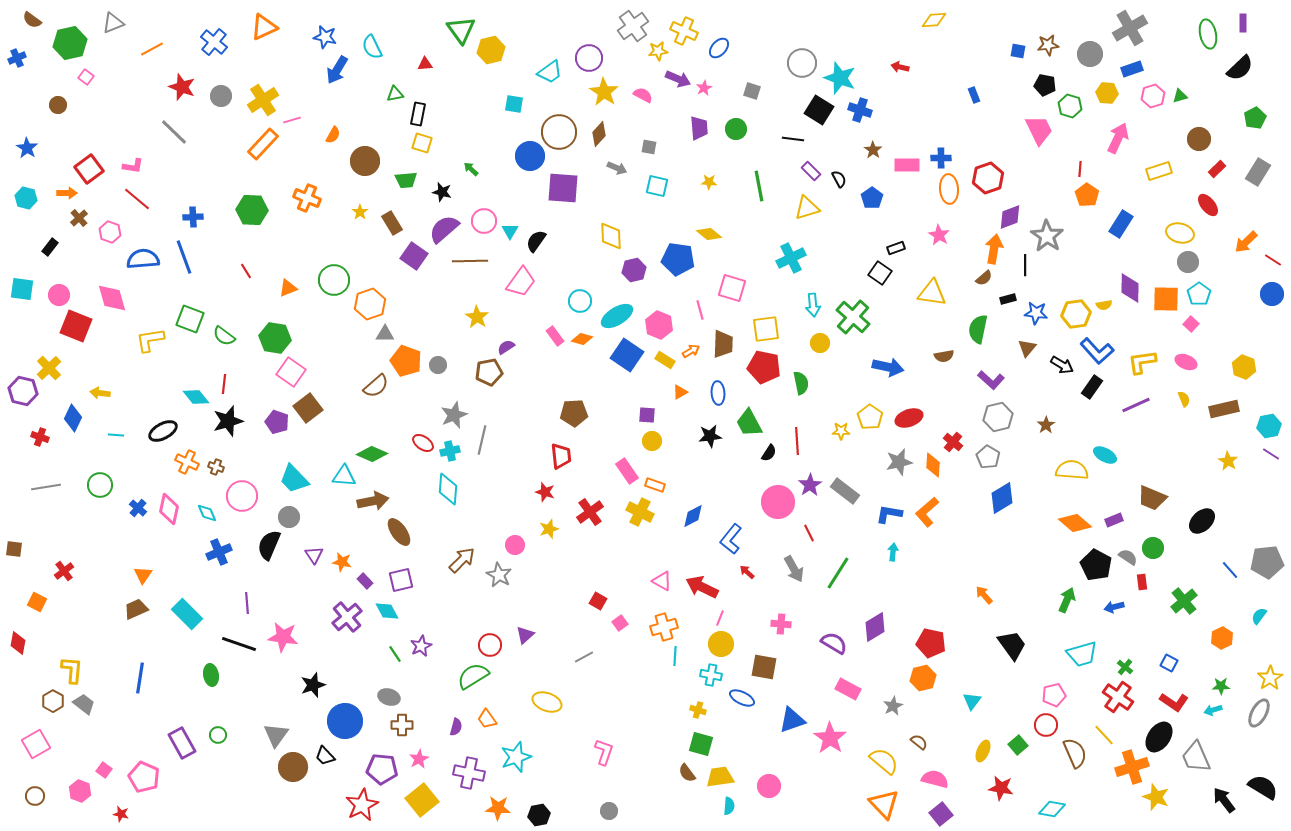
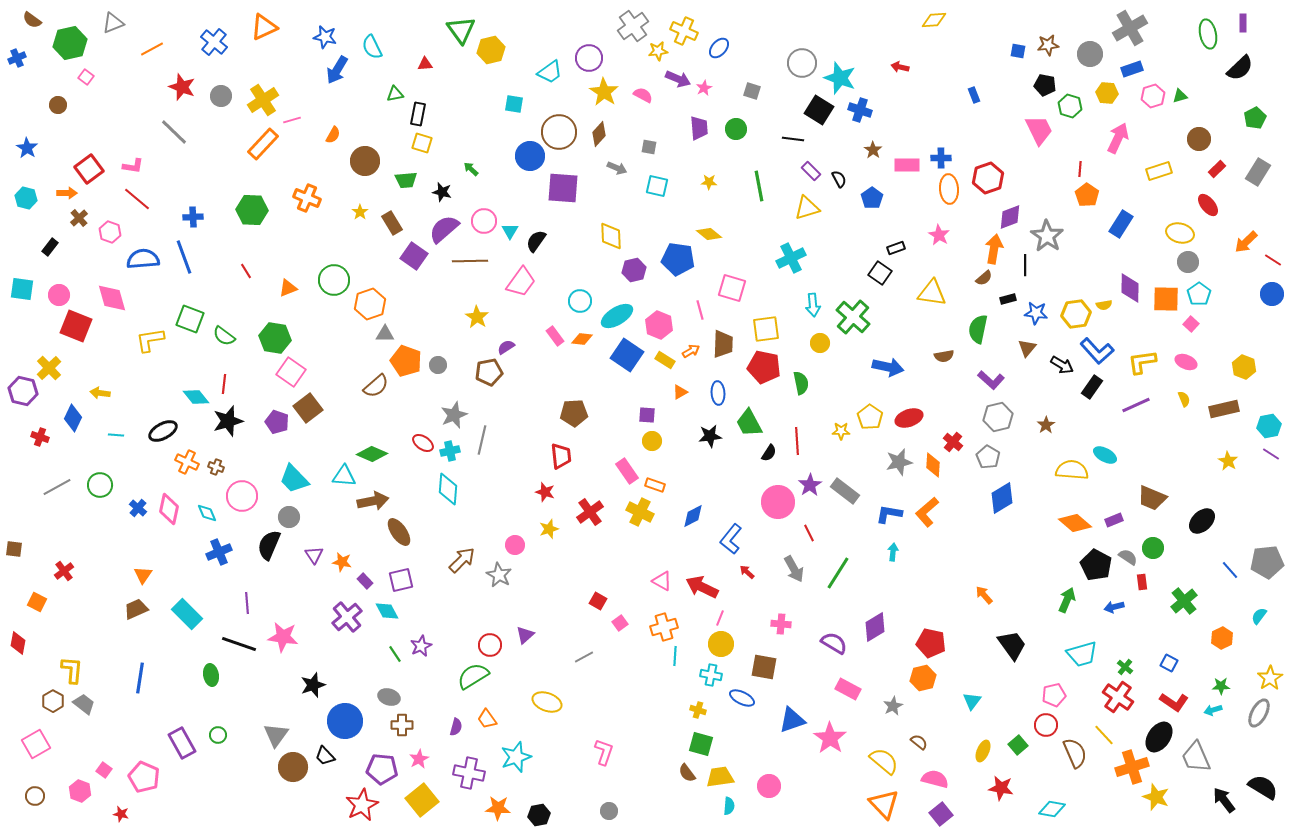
orange diamond at (582, 339): rotated 10 degrees counterclockwise
gray line at (46, 487): moved 11 px right; rotated 20 degrees counterclockwise
